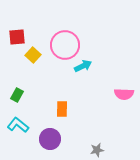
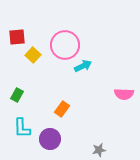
orange rectangle: rotated 35 degrees clockwise
cyan L-shape: moved 4 px right, 3 px down; rotated 130 degrees counterclockwise
gray star: moved 2 px right
